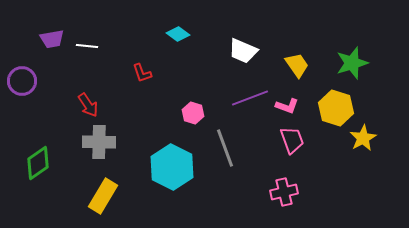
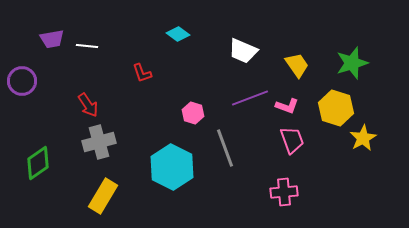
gray cross: rotated 16 degrees counterclockwise
pink cross: rotated 8 degrees clockwise
